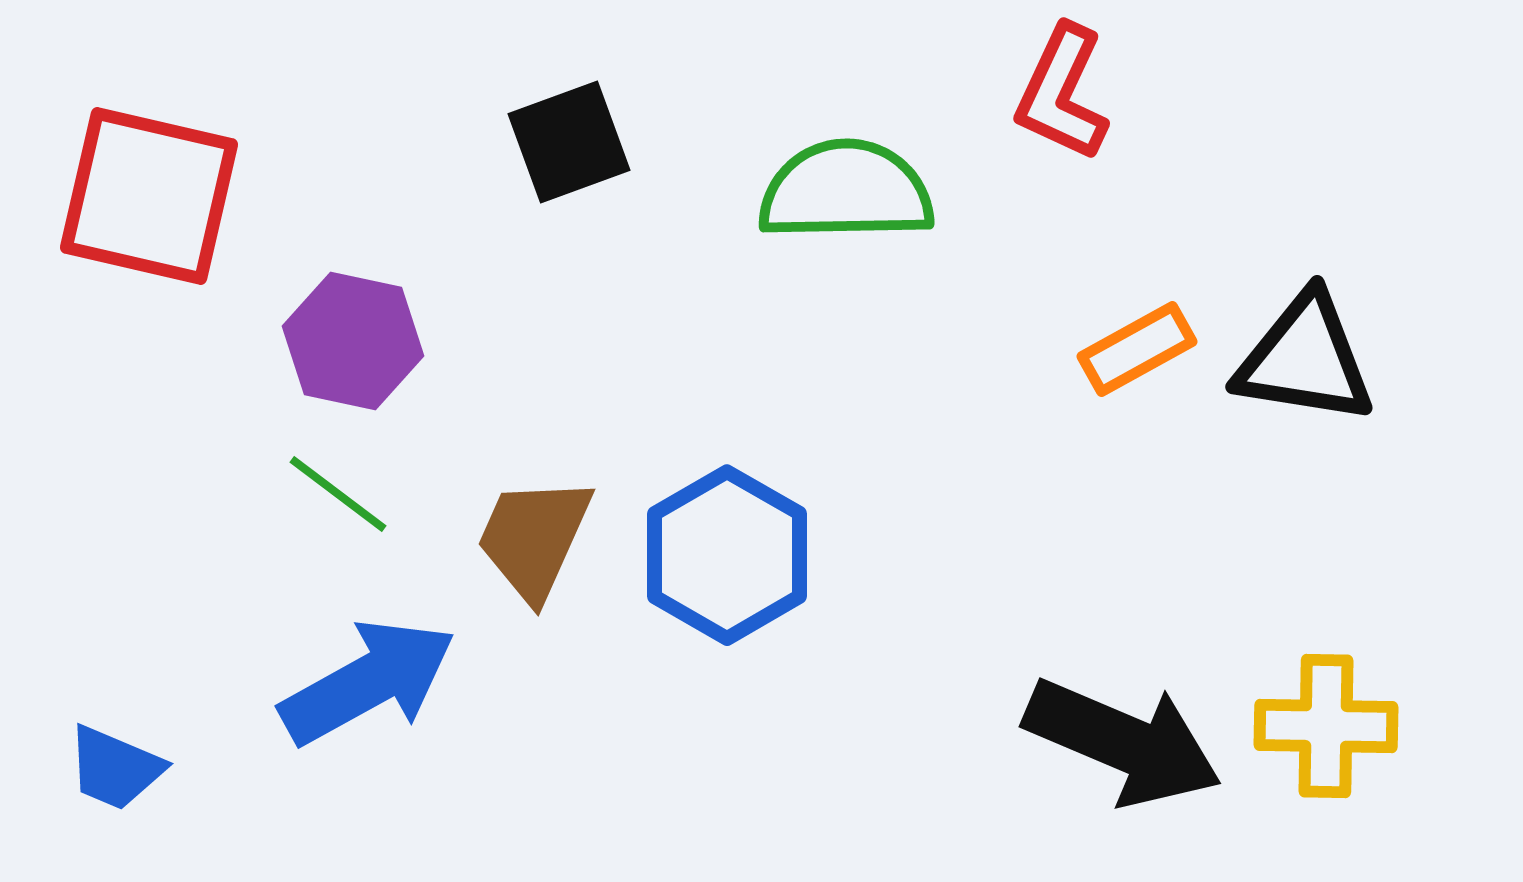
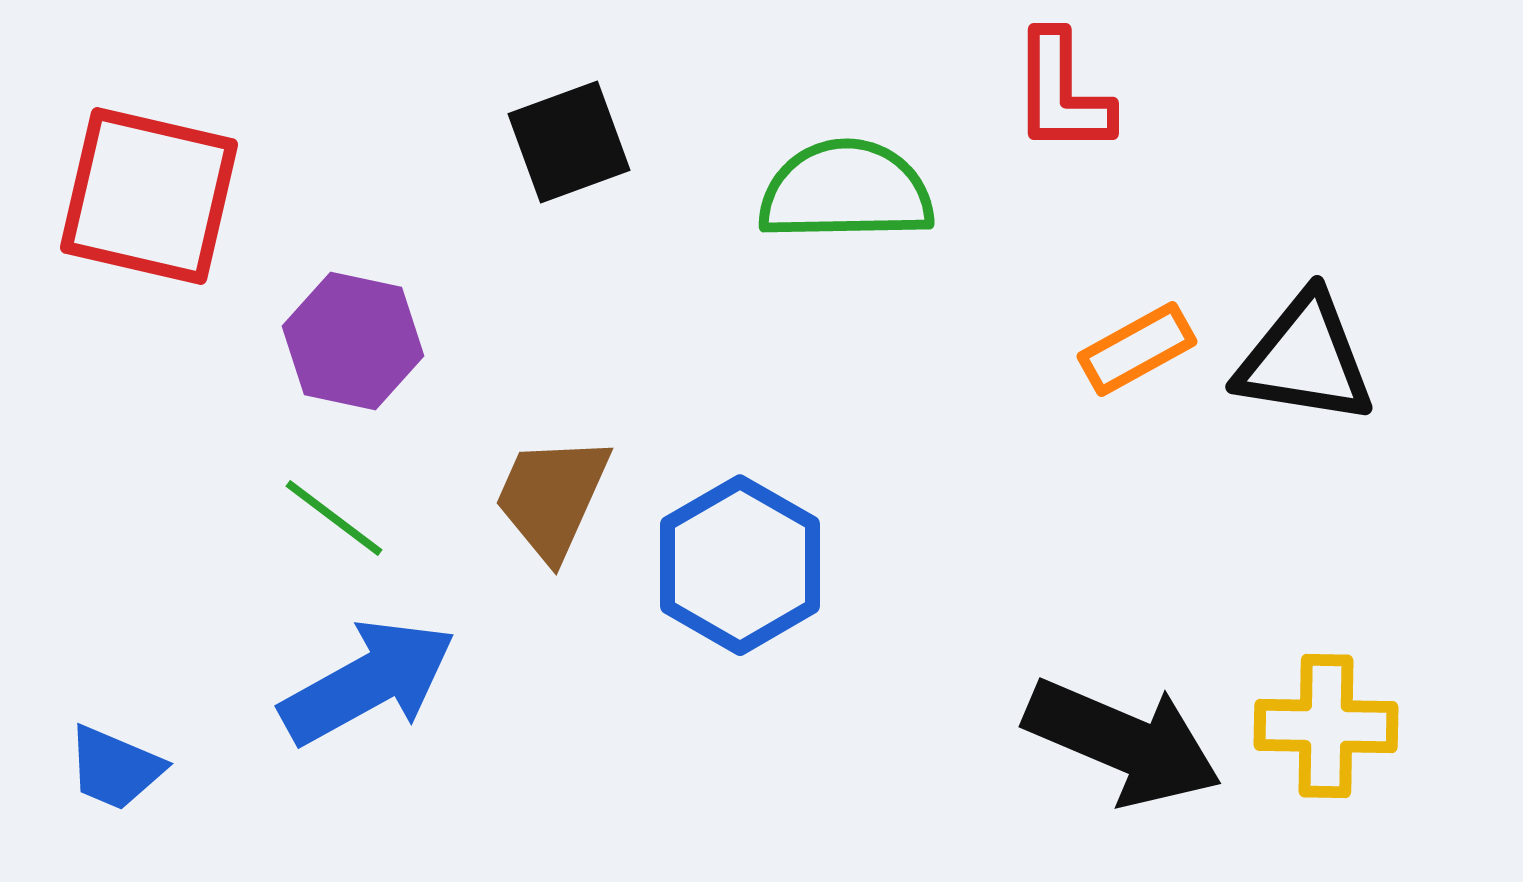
red L-shape: rotated 25 degrees counterclockwise
green line: moved 4 px left, 24 px down
brown trapezoid: moved 18 px right, 41 px up
blue hexagon: moved 13 px right, 10 px down
